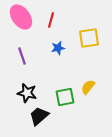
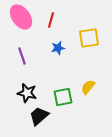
green square: moved 2 px left
